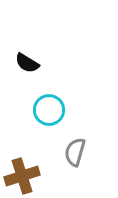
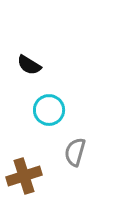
black semicircle: moved 2 px right, 2 px down
brown cross: moved 2 px right
